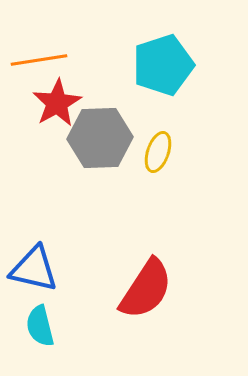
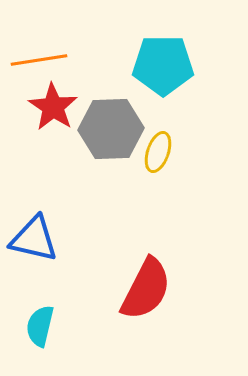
cyan pentagon: rotated 18 degrees clockwise
red star: moved 4 px left, 4 px down; rotated 9 degrees counterclockwise
gray hexagon: moved 11 px right, 9 px up
blue triangle: moved 30 px up
red semicircle: rotated 6 degrees counterclockwise
cyan semicircle: rotated 27 degrees clockwise
